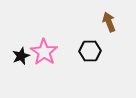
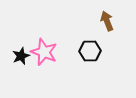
brown arrow: moved 2 px left, 1 px up
pink star: rotated 12 degrees counterclockwise
